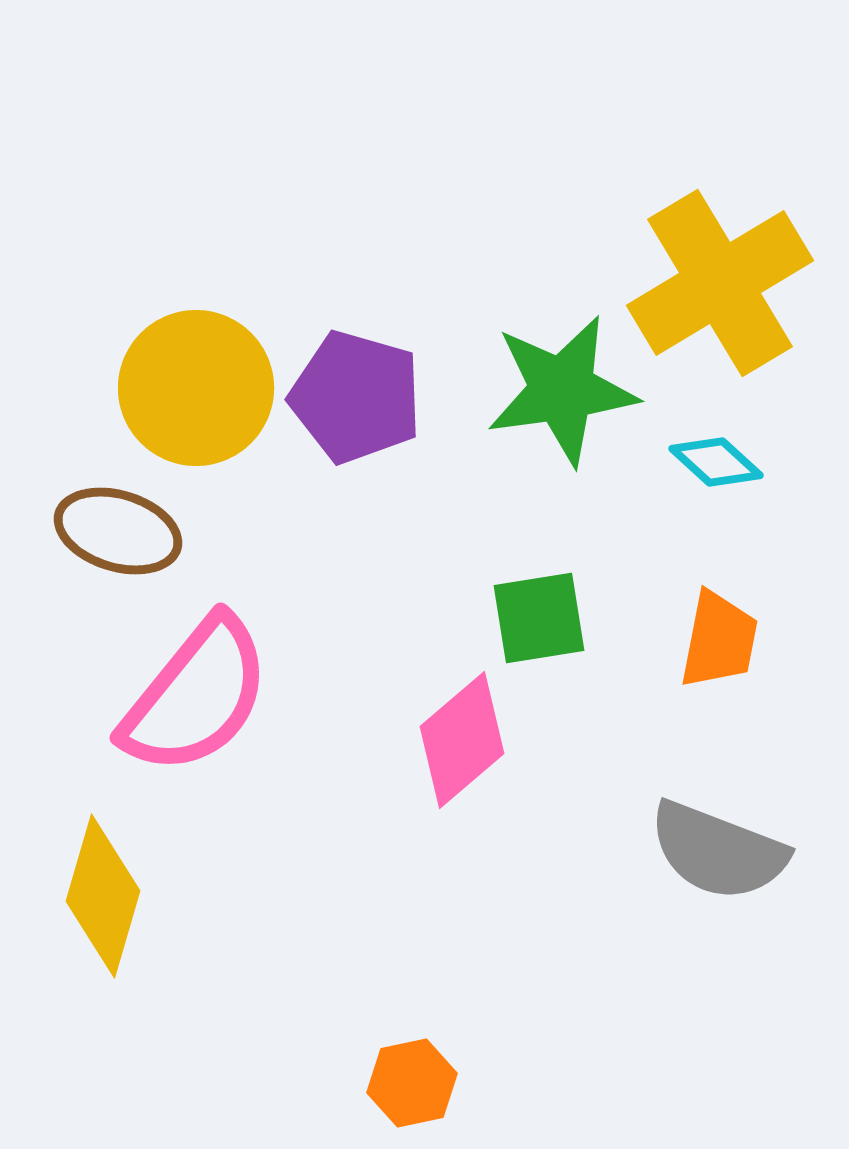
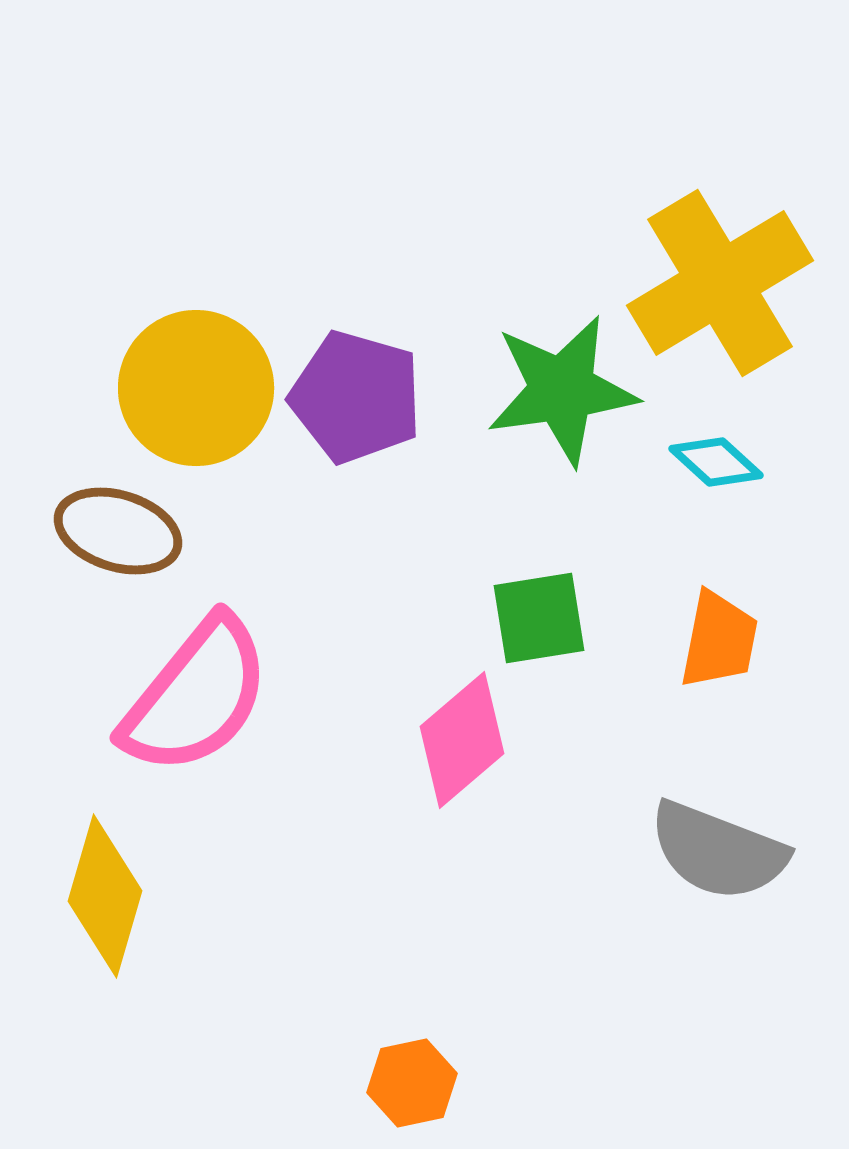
yellow diamond: moved 2 px right
